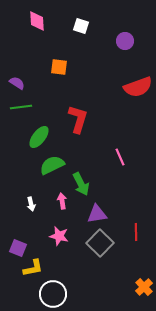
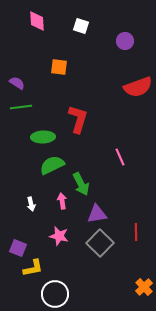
green ellipse: moved 4 px right; rotated 50 degrees clockwise
white circle: moved 2 px right
